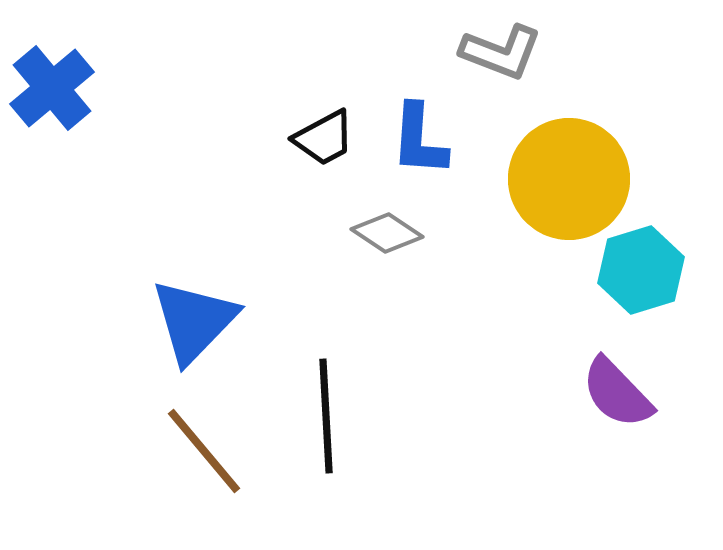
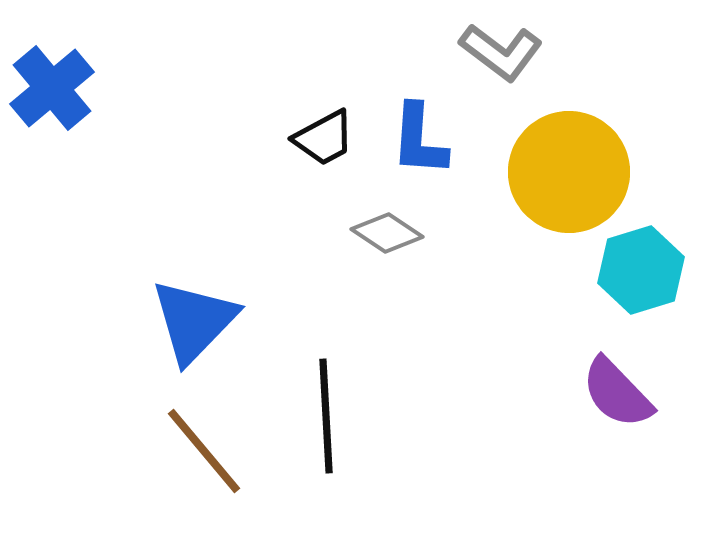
gray L-shape: rotated 16 degrees clockwise
yellow circle: moved 7 px up
